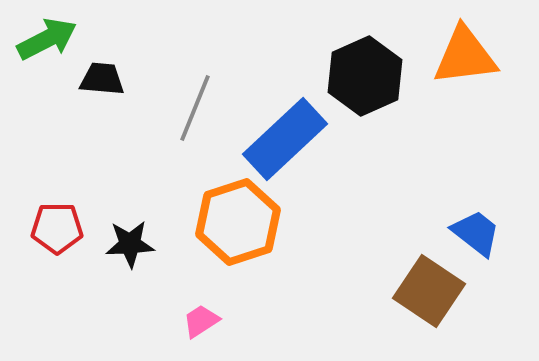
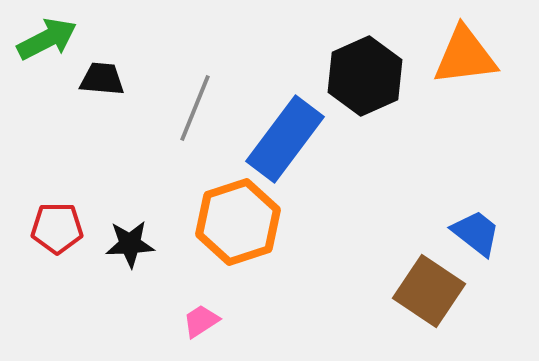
blue rectangle: rotated 10 degrees counterclockwise
